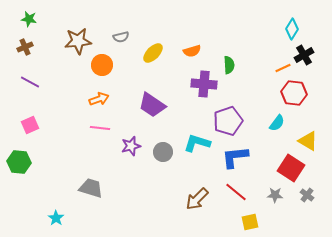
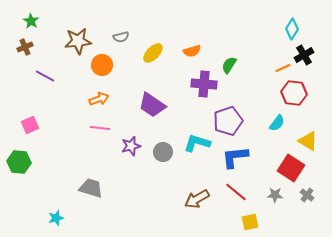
green star: moved 2 px right, 2 px down; rotated 21 degrees clockwise
green semicircle: rotated 144 degrees counterclockwise
purple line: moved 15 px right, 6 px up
brown arrow: rotated 15 degrees clockwise
cyan star: rotated 21 degrees clockwise
